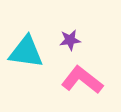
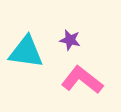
purple star: rotated 20 degrees clockwise
